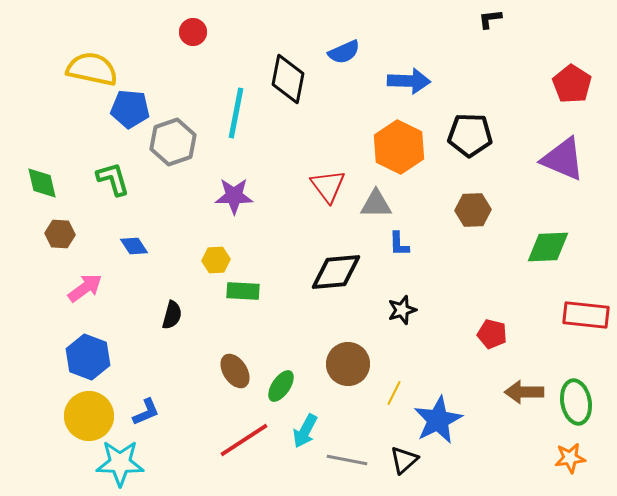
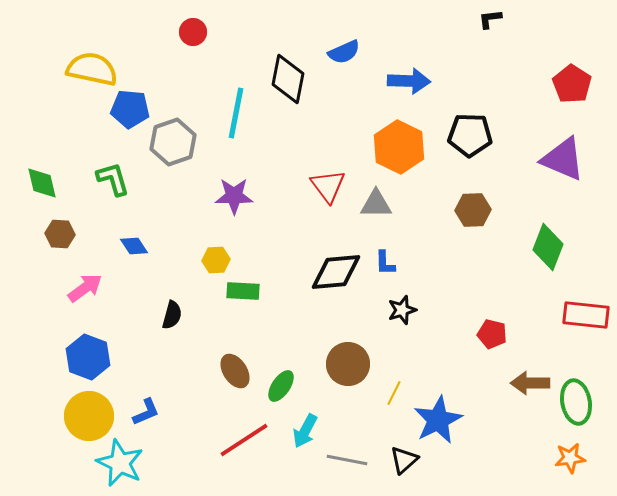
blue L-shape at (399, 244): moved 14 px left, 19 px down
green diamond at (548, 247): rotated 66 degrees counterclockwise
brown arrow at (524, 392): moved 6 px right, 9 px up
cyan star at (120, 463): rotated 24 degrees clockwise
